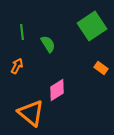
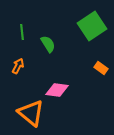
orange arrow: moved 1 px right
pink diamond: rotated 40 degrees clockwise
